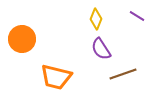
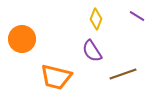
purple semicircle: moved 9 px left, 2 px down
